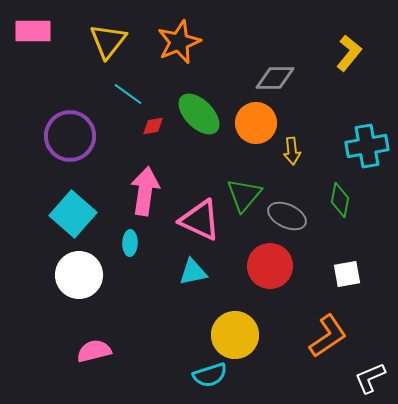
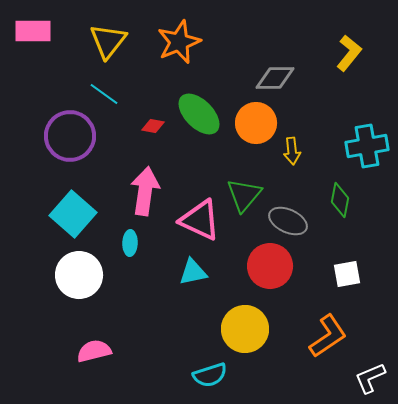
cyan line: moved 24 px left
red diamond: rotated 20 degrees clockwise
gray ellipse: moved 1 px right, 5 px down
yellow circle: moved 10 px right, 6 px up
